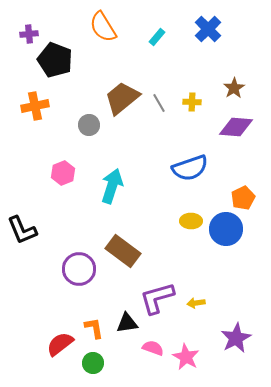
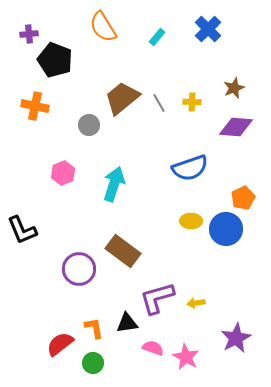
brown star: rotated 10 degrees clockwise
orange cross: rotated 24 degrees clockwise
cyan arrow: moved 2 px right, 2 px up
